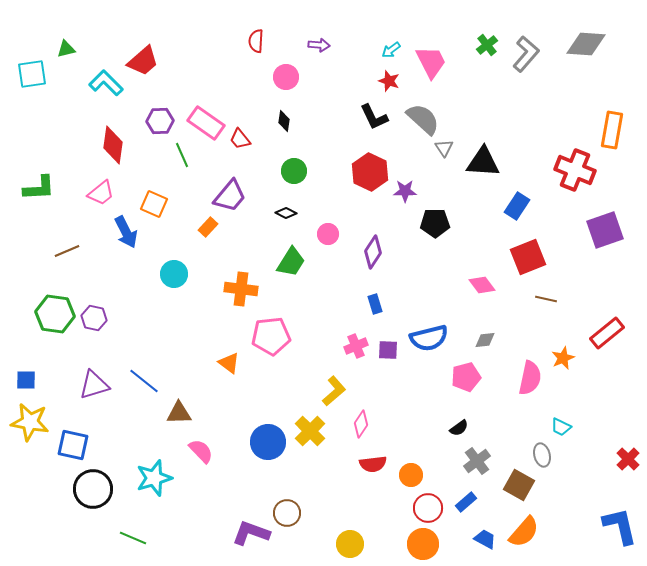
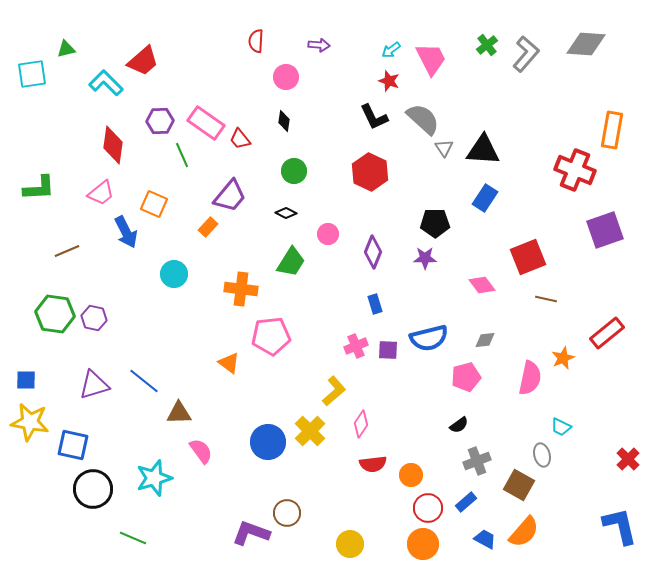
pink trapezoid at (431, 62): moved 3 px up
black triangle at (483, 162): moved 12 px up
purple star at (405, 191): moved 20 px right, 67 px down
blue rectangle at (517, 206): moved 32 px left, 8 px up
purple diamond at (373, 252): rotated 12 degrees counterclockwise
black semicircle at (459, 428): moved 3 px up
pink semicircle at (201, 451): rotated 8 degrees clockwise
gray cross at (477, 461): rotated 16 degrees clockwise
